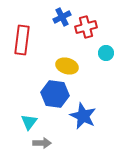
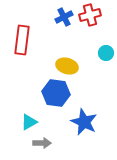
blue cross: moved 2 px right
red cross: moved 4 px right, 12 px up
blue hexagon: moved 1 px right, 1 px up
blue star: moved 1 px right, 6 px down
cyan triangle: rotated 24 degrees clockwise
